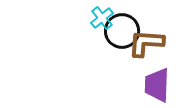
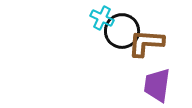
cyan cross: rotated 25 degrees counterclockwise
purple trapezoid: rotated 6 degrees clockwise
